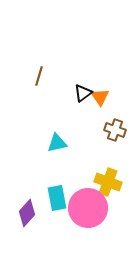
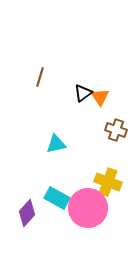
brown line: moved 1 px right, 1 px down
brown cross: moved 1 px right
cyan triangle: moved 1 px left, 1 px down
cyan rectangle: rotated 50 degrees counterclockwise
